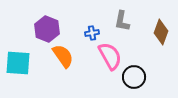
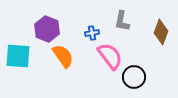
pink semicircle: rotated 8 degrees counterclockwise
cyan square: moved 7 px up
